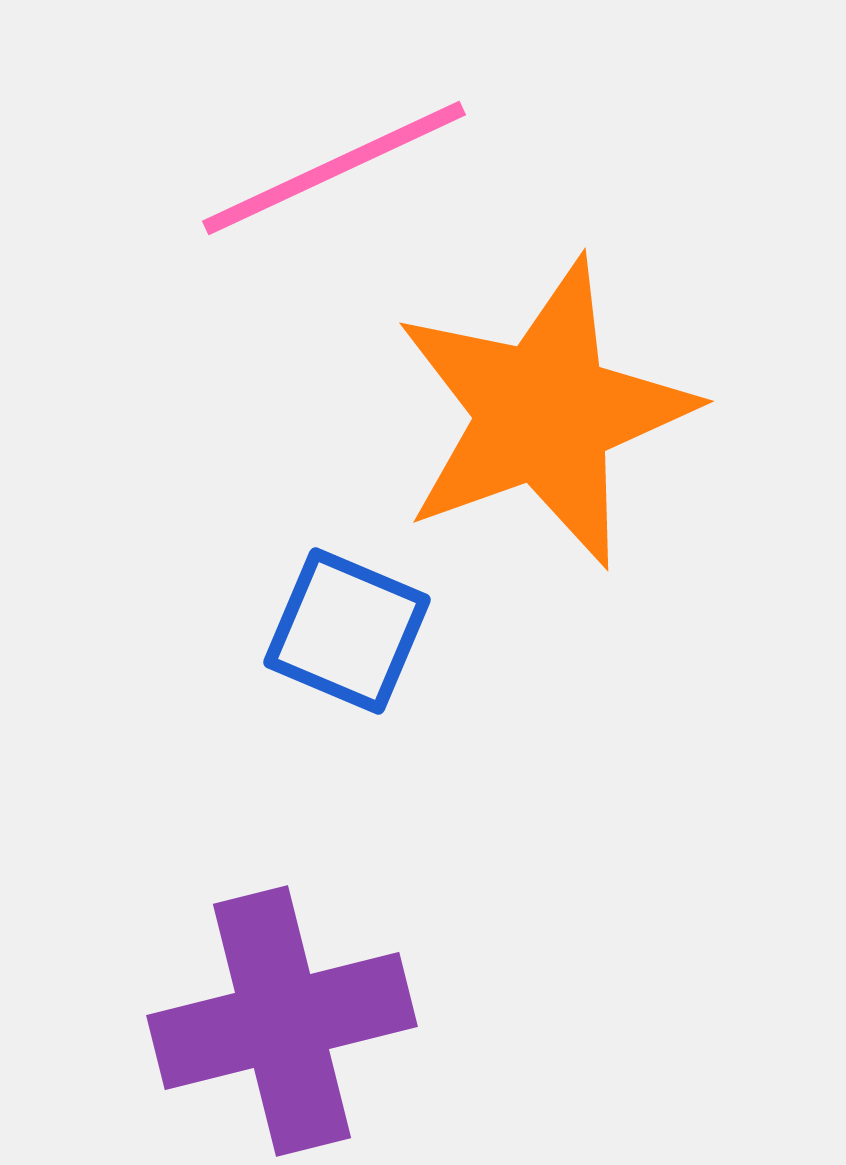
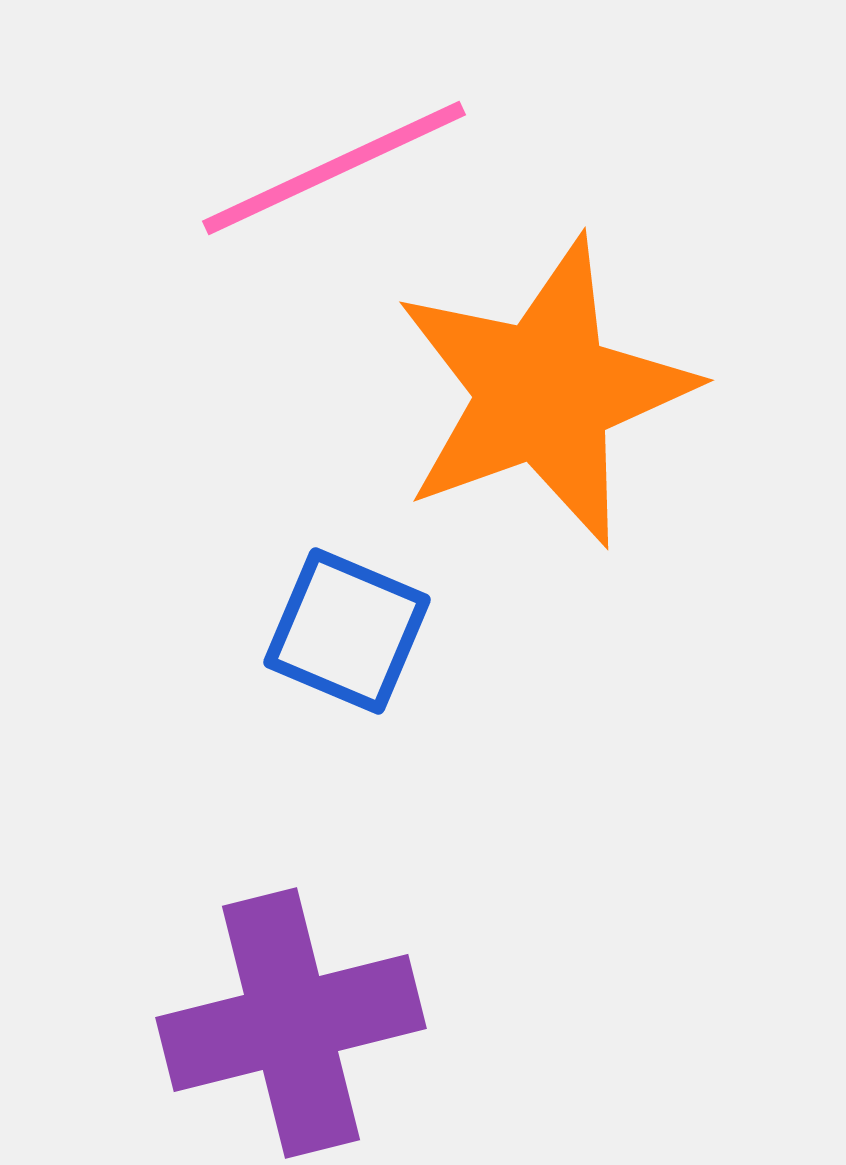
orange star: moved 21 px up
purple cross: moved 9 px right, 2 px down
